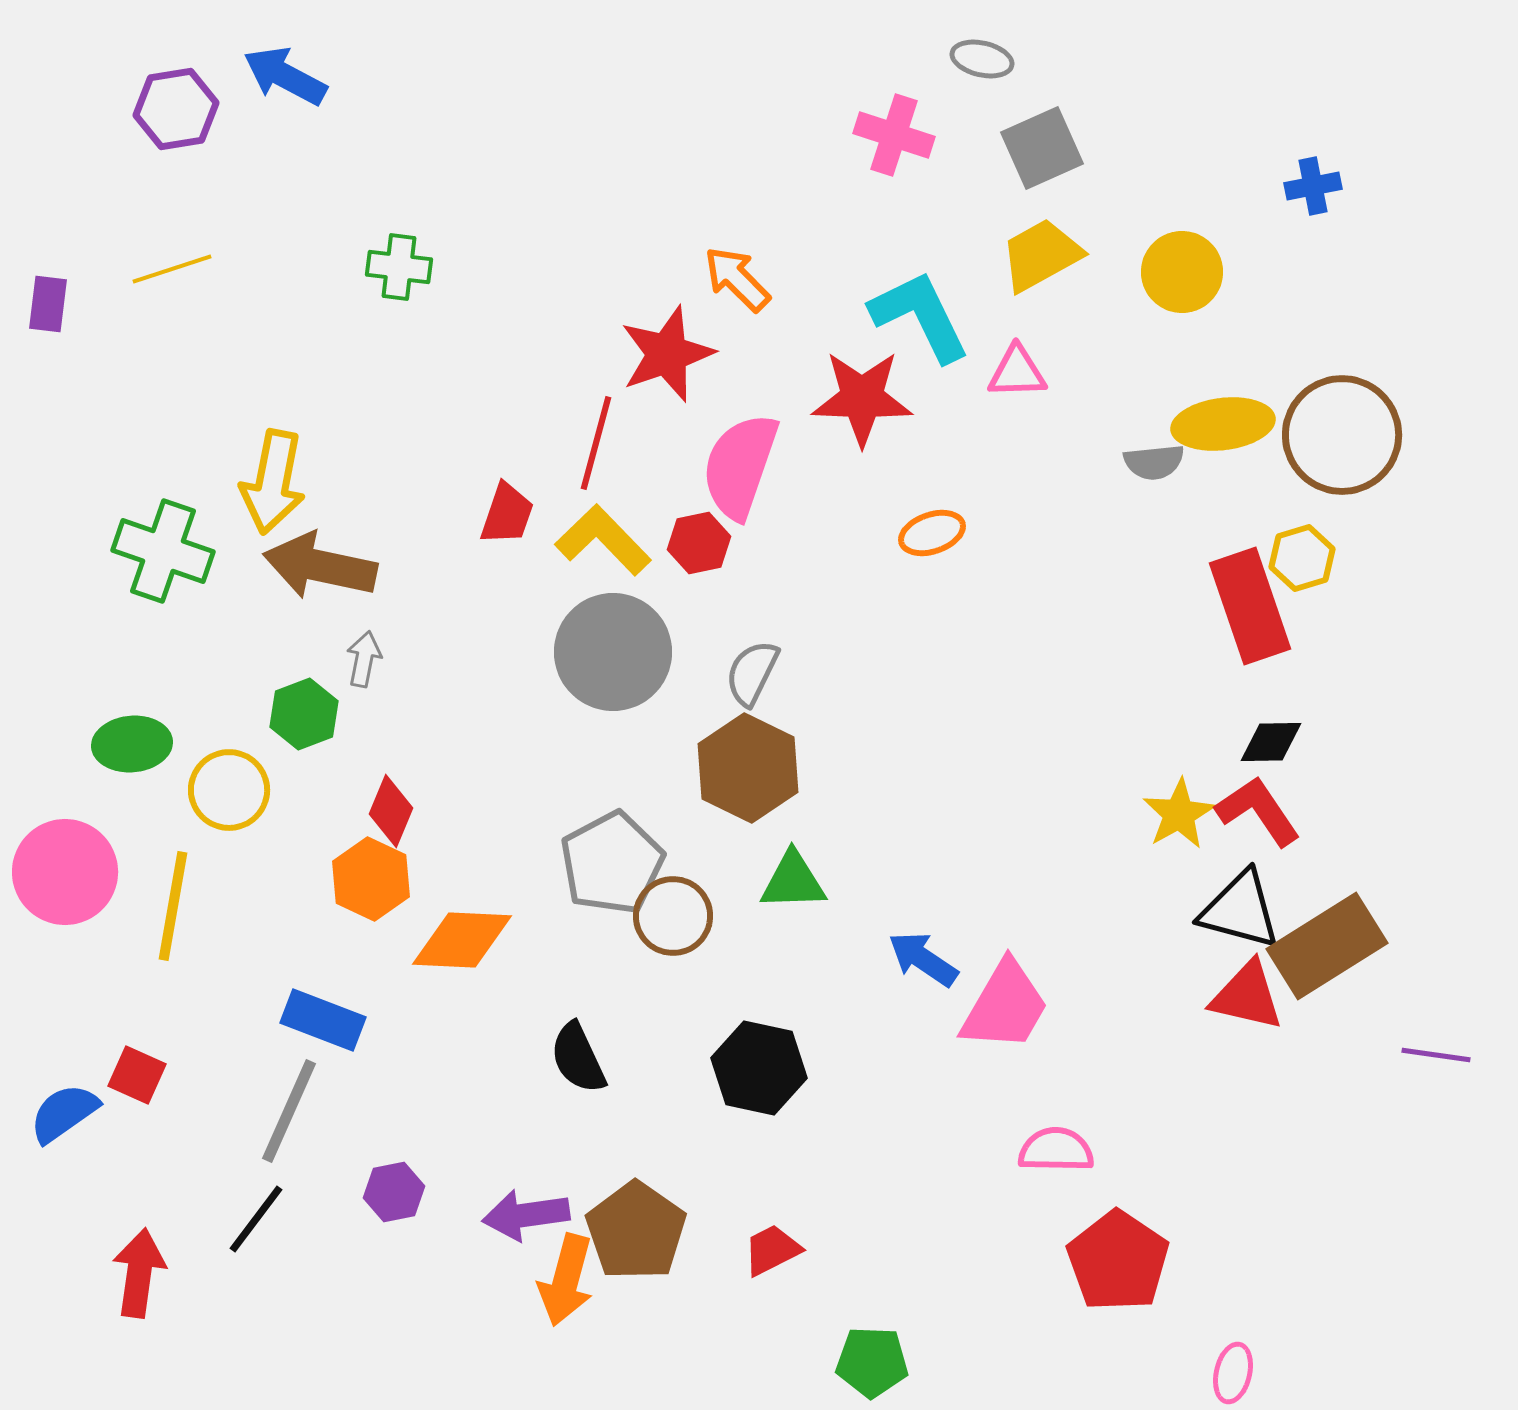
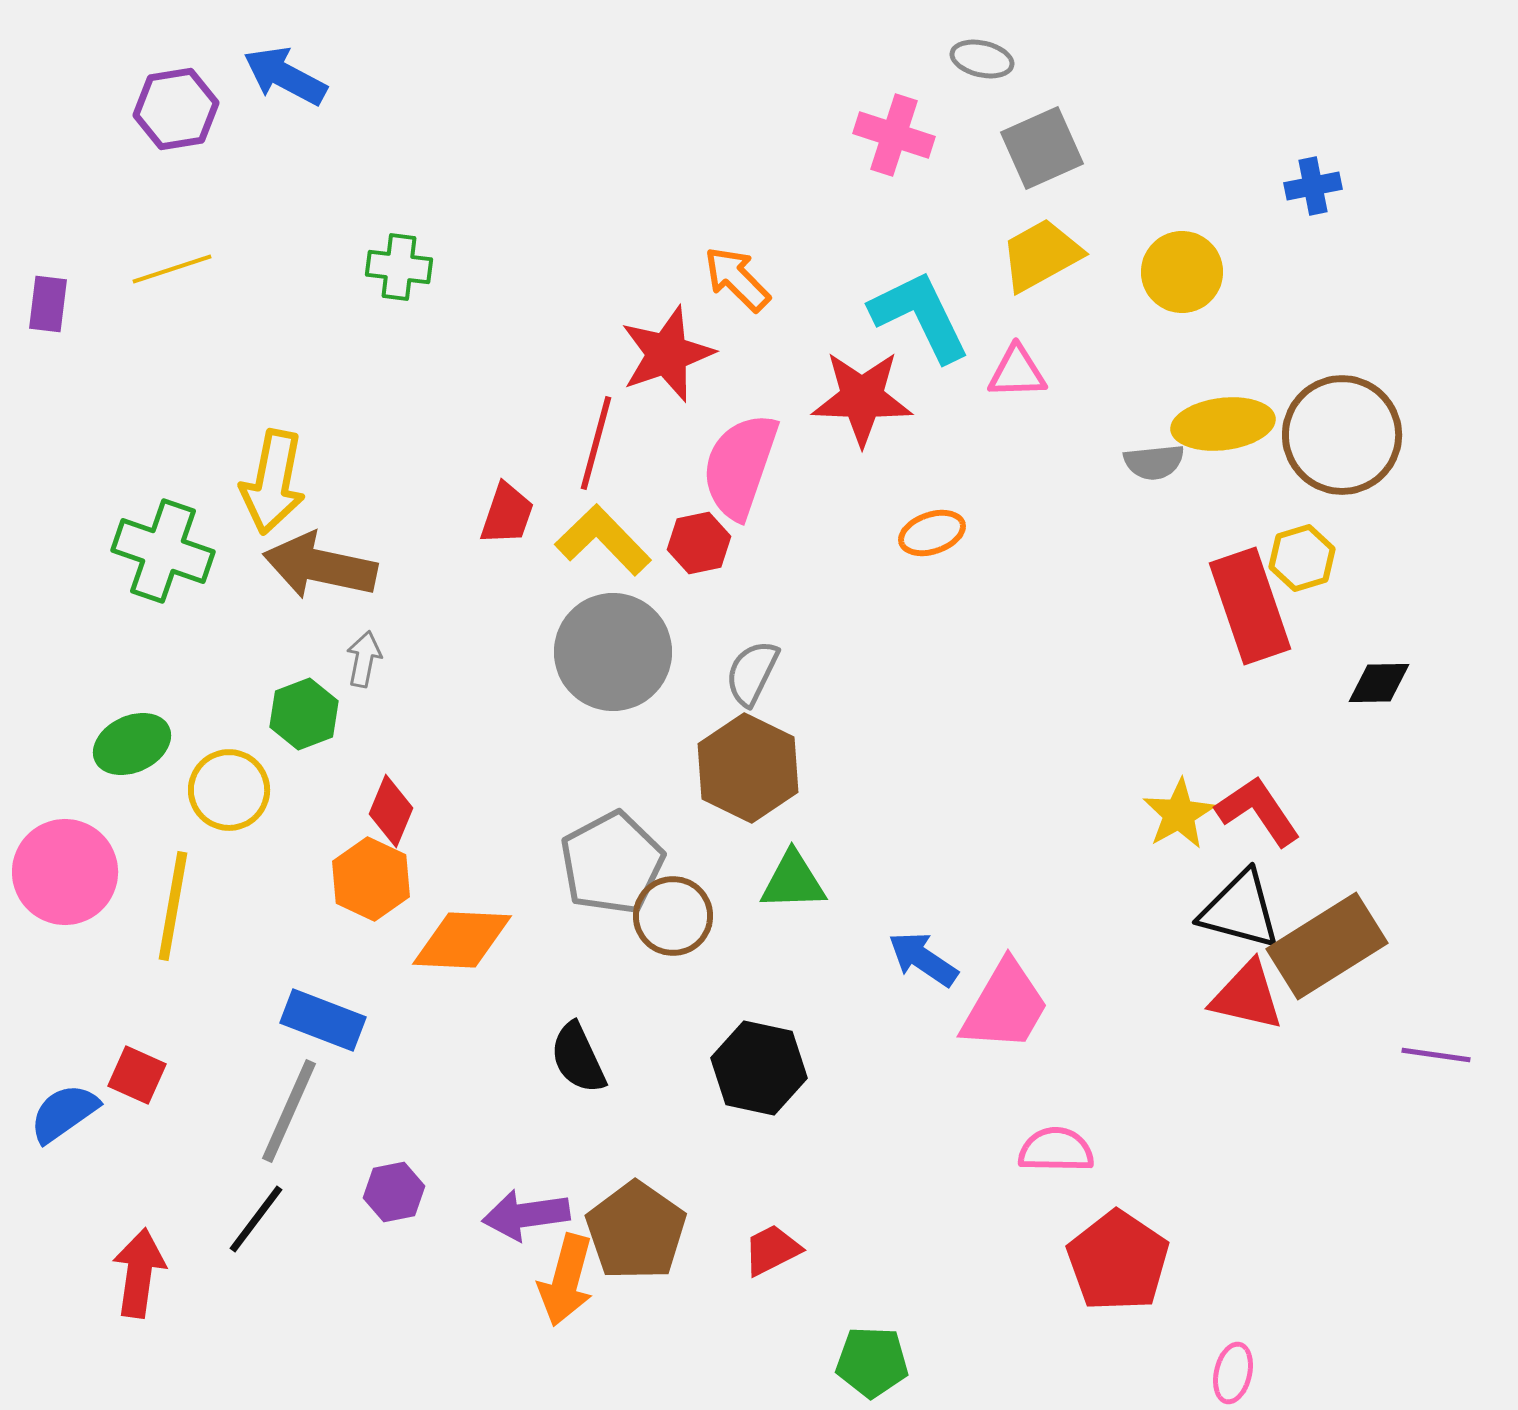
black diamond at (1271, 742): moved 108 px right, 59 px up
green ellipse at (132, 744): rotated 20 degrees counterclockwise
